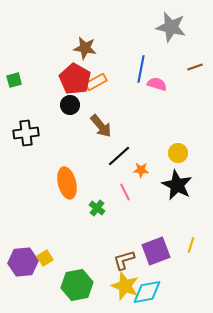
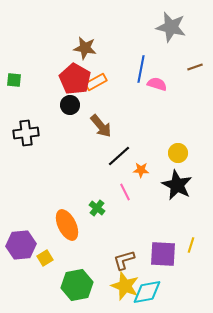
green square: rotated 21 degrees clockwise
orange ellipse: moved 42 px down; rotated 12 degrees counterclockwise
purple square: moved 7 px right, 3 px down; rotated 24 degrees clockwise
purple hexagon: moved 2 px left, 17 px up
